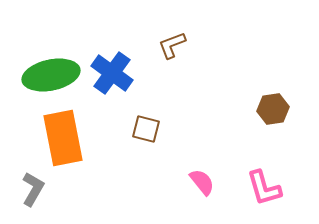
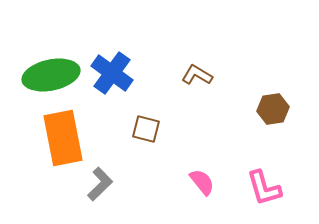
brown L-shape: moved 25 px right, 30 px down; rotated 52 degrees clockwise
gray L-shape: moved 67 px right, 5 px up; rotated 16 degrees clockwise
